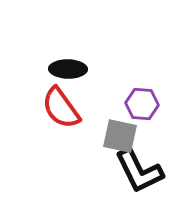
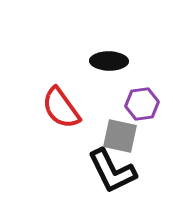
black ellipse: moved 41 px right, 8 px up
purple hexagon: rotated 12 degrees counterclockwise
black L-shape: moved 27 px left
